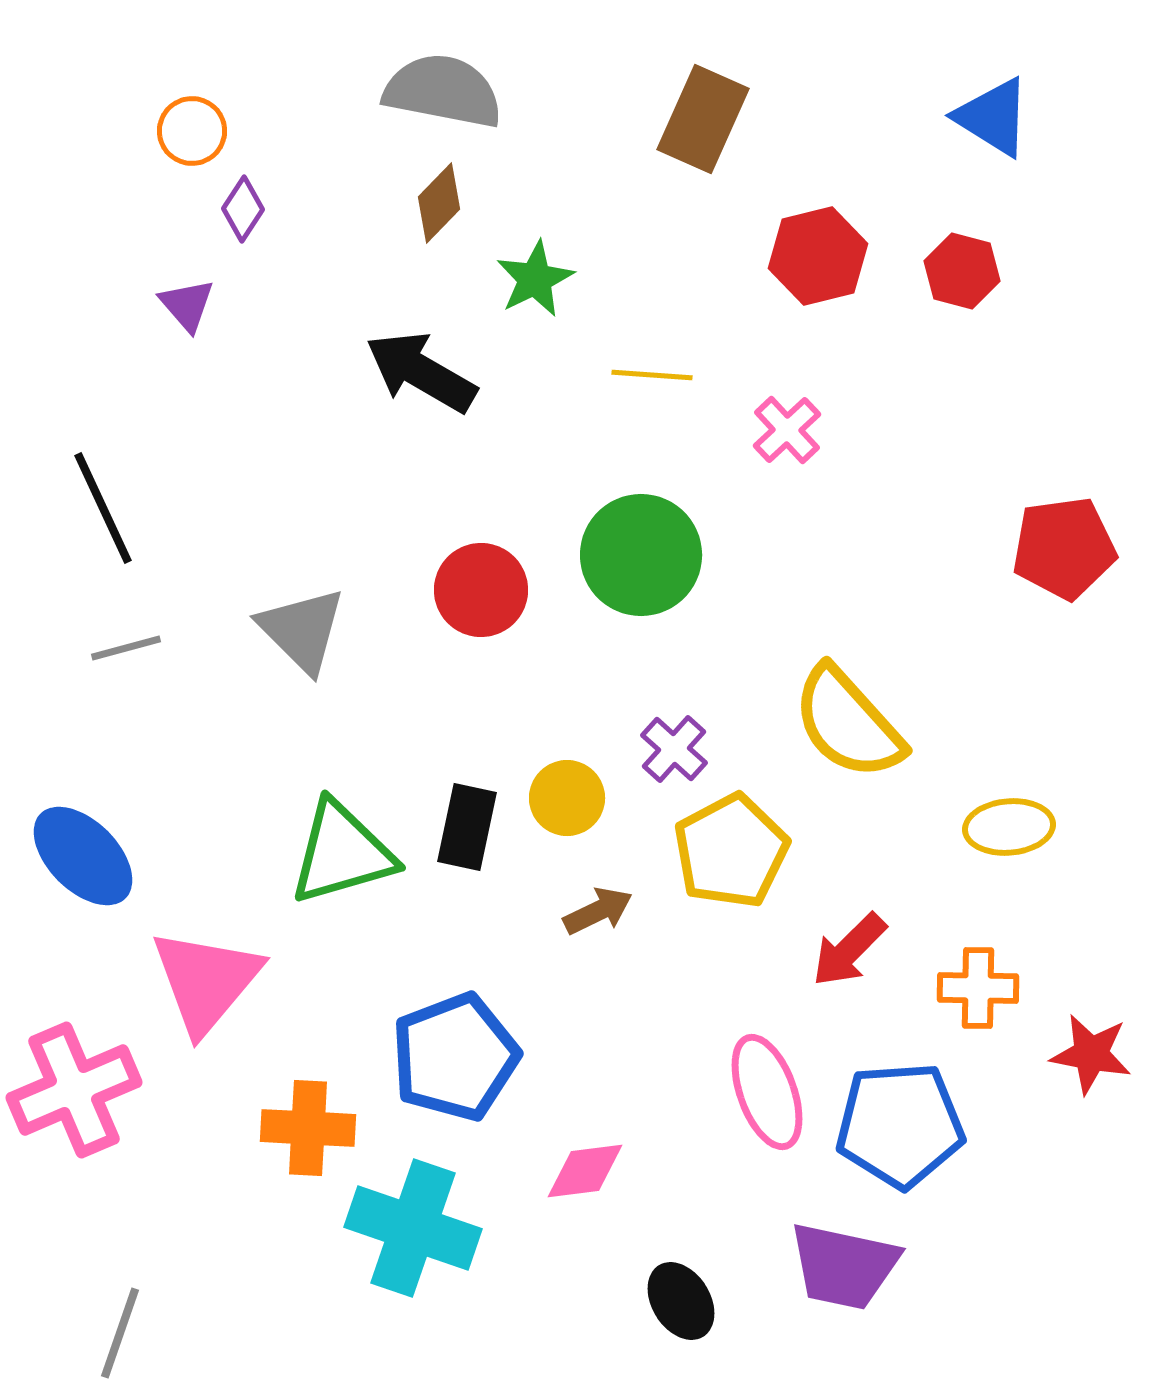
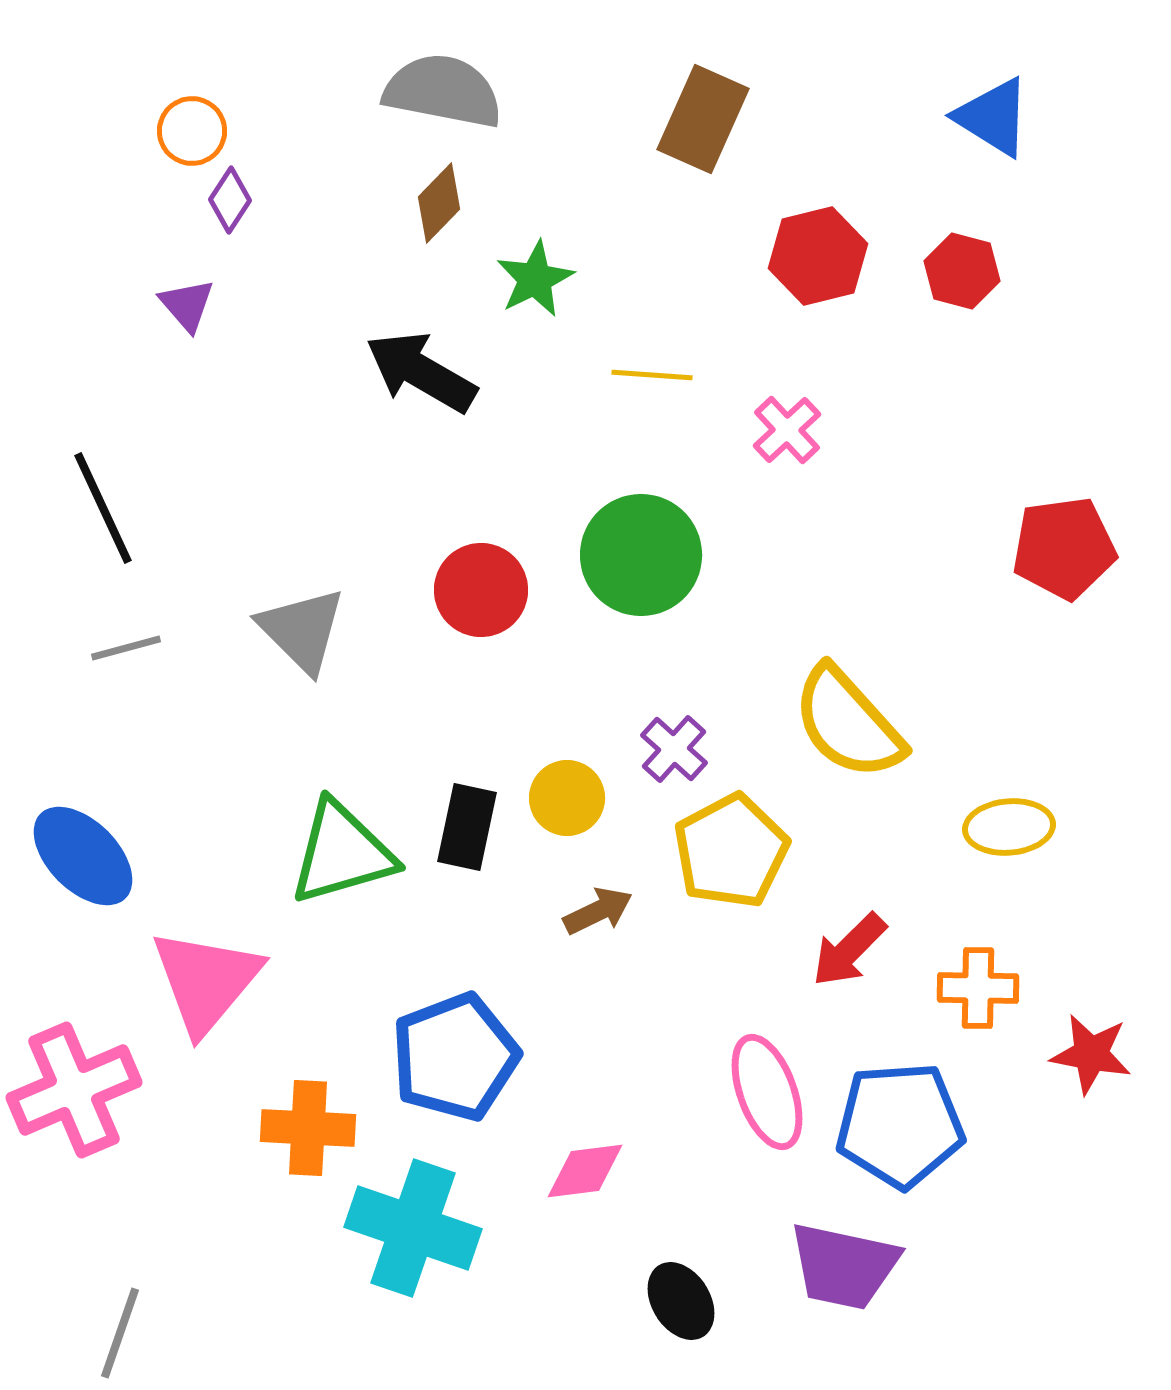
purple diamond at (243, 209): moved 13 px left, 9 px up
